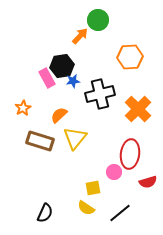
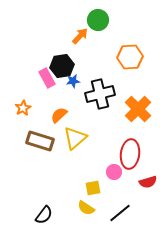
yellow triangle: rotated 10 degrees clockwise
black semicircle: moved 1 px left, 2 px down; rotated 12 degrees clockwise
